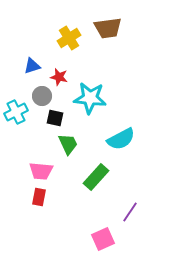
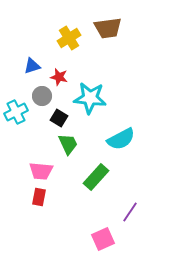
black square: moved 4 px right; rotated 18 degrees clockwise
